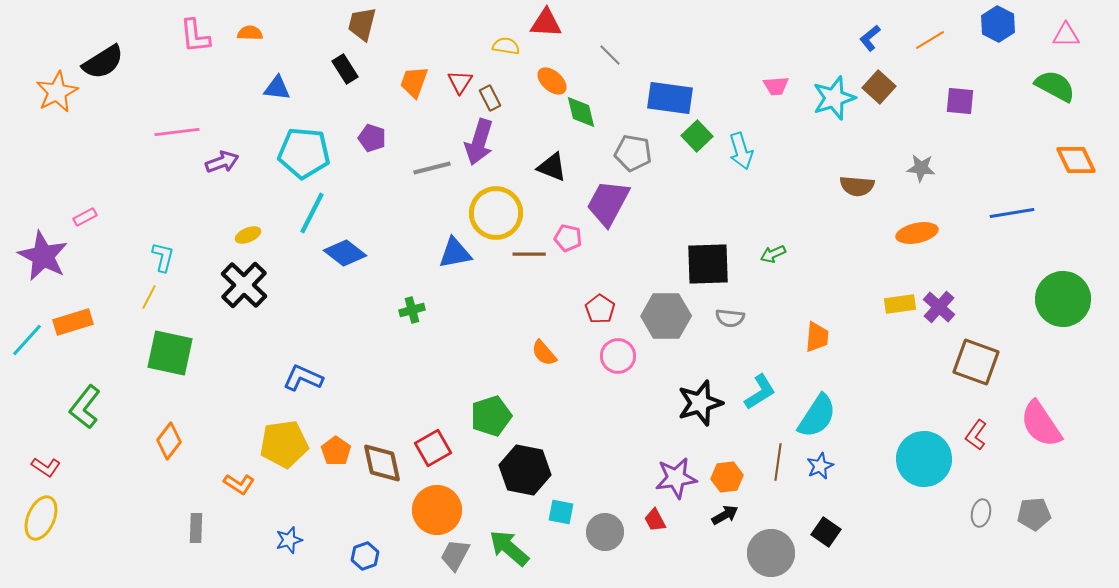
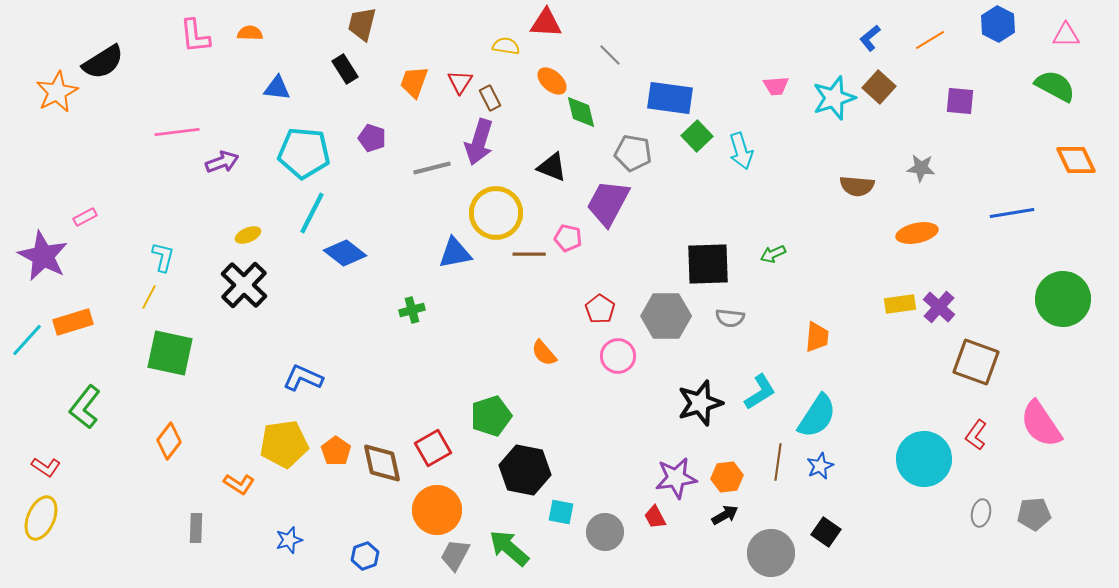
red trapezoid at (655, 520): moved 3 px up
